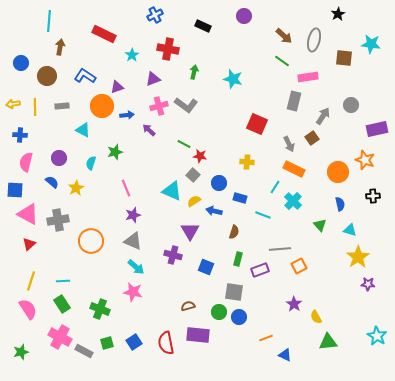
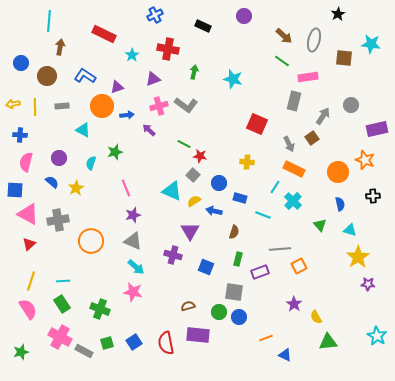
purple rectangle at (260, 270): moved 2 px down
